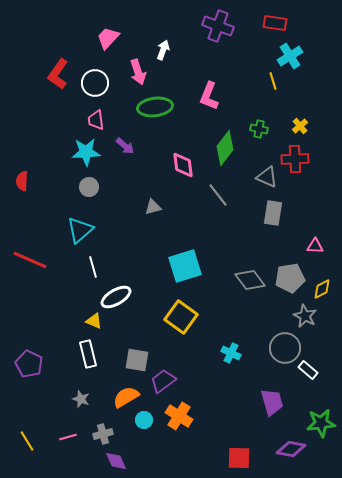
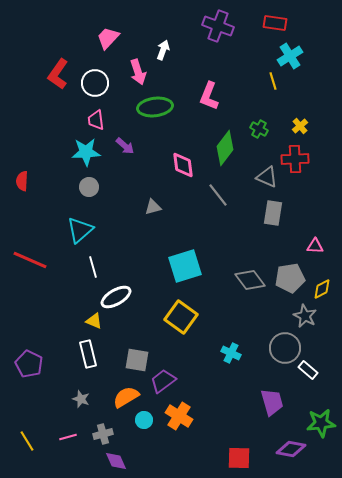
green cross at (259, 129): rotated 18 degrees clockwise
